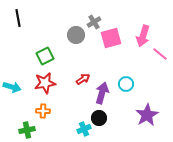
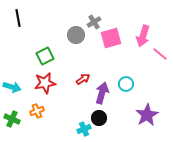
orange cross: moved 6 px left; rotated 24 degrees counterclockwise
green cross: moved 15 px left, 11 px up; rotated 35 degrees clockwise
